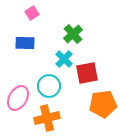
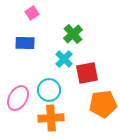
cyan circle: moved 4 px down
orange cross: moved 4 px right; rotated 10 degrees clockwise
